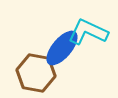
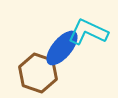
brown hexagon: moved 2 px right; rotated 9 degrees clockwise
